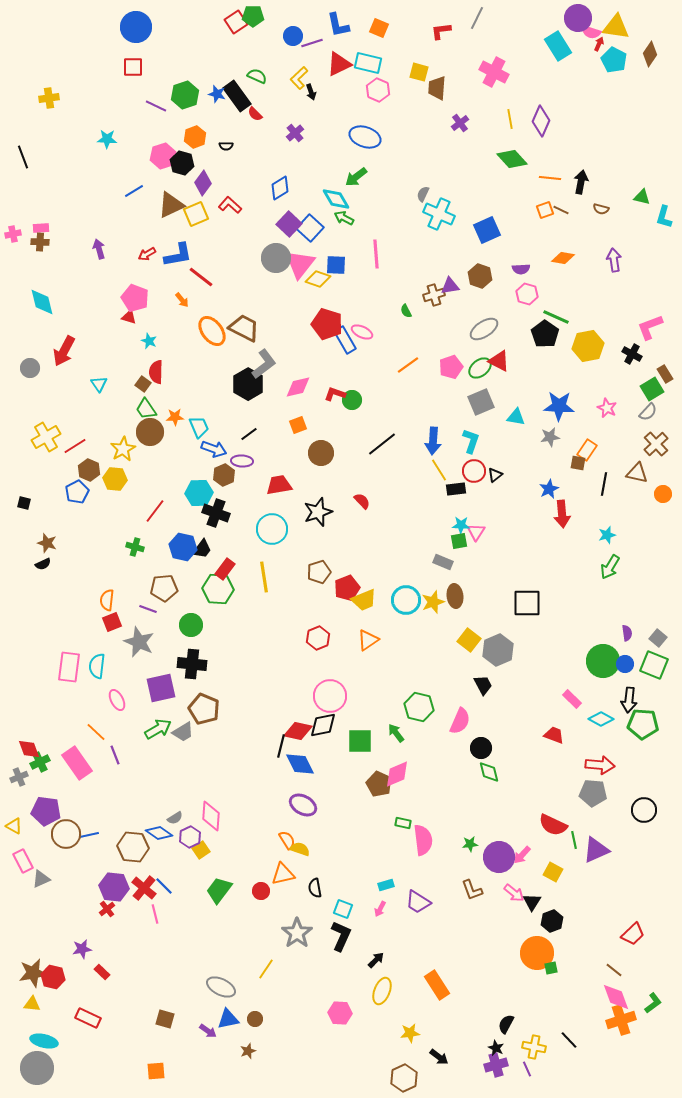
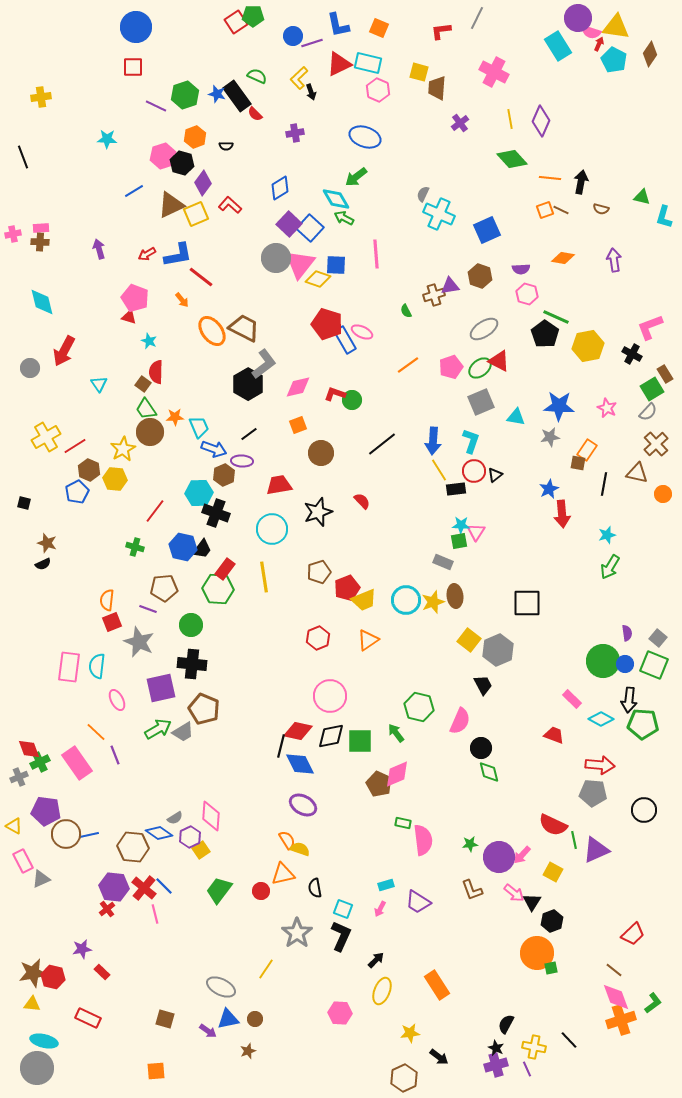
yellow cross at (49, 98): moved 8 px left, 1 px up
purple cross at (295, 133): rotated 30 degrees clockwise
black diamond at (323, 725): moved 8 px right, 11 px down
